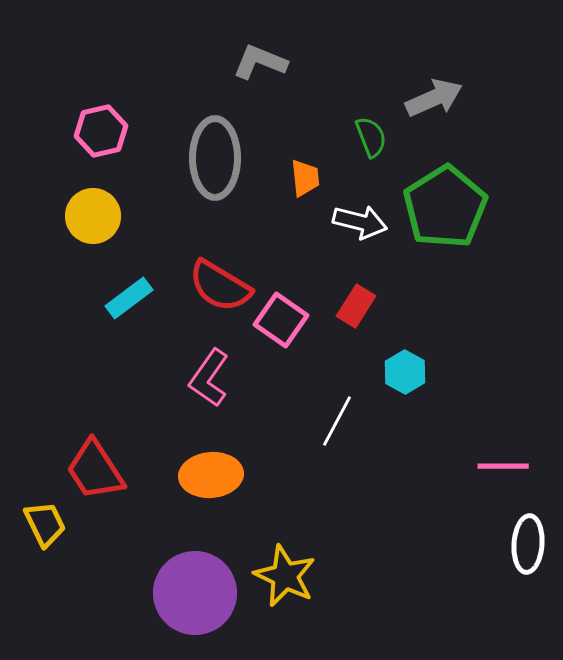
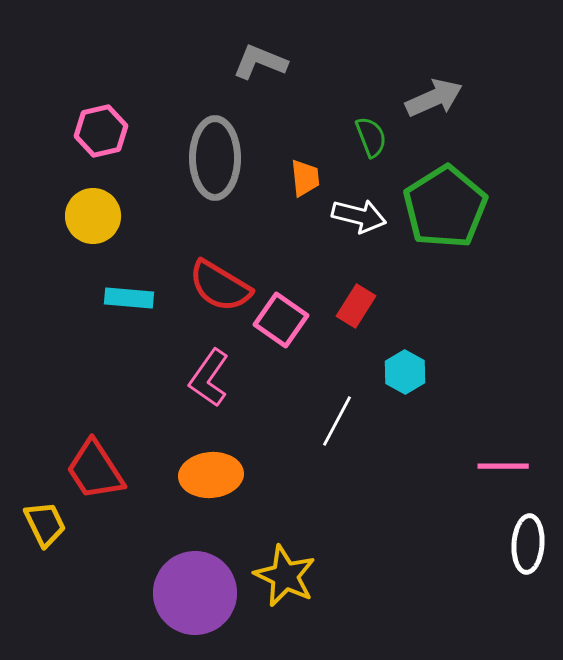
white arrow: moved 1 px left, 6 px up
cyan rectangle: rotated 42 degrees clockwise
